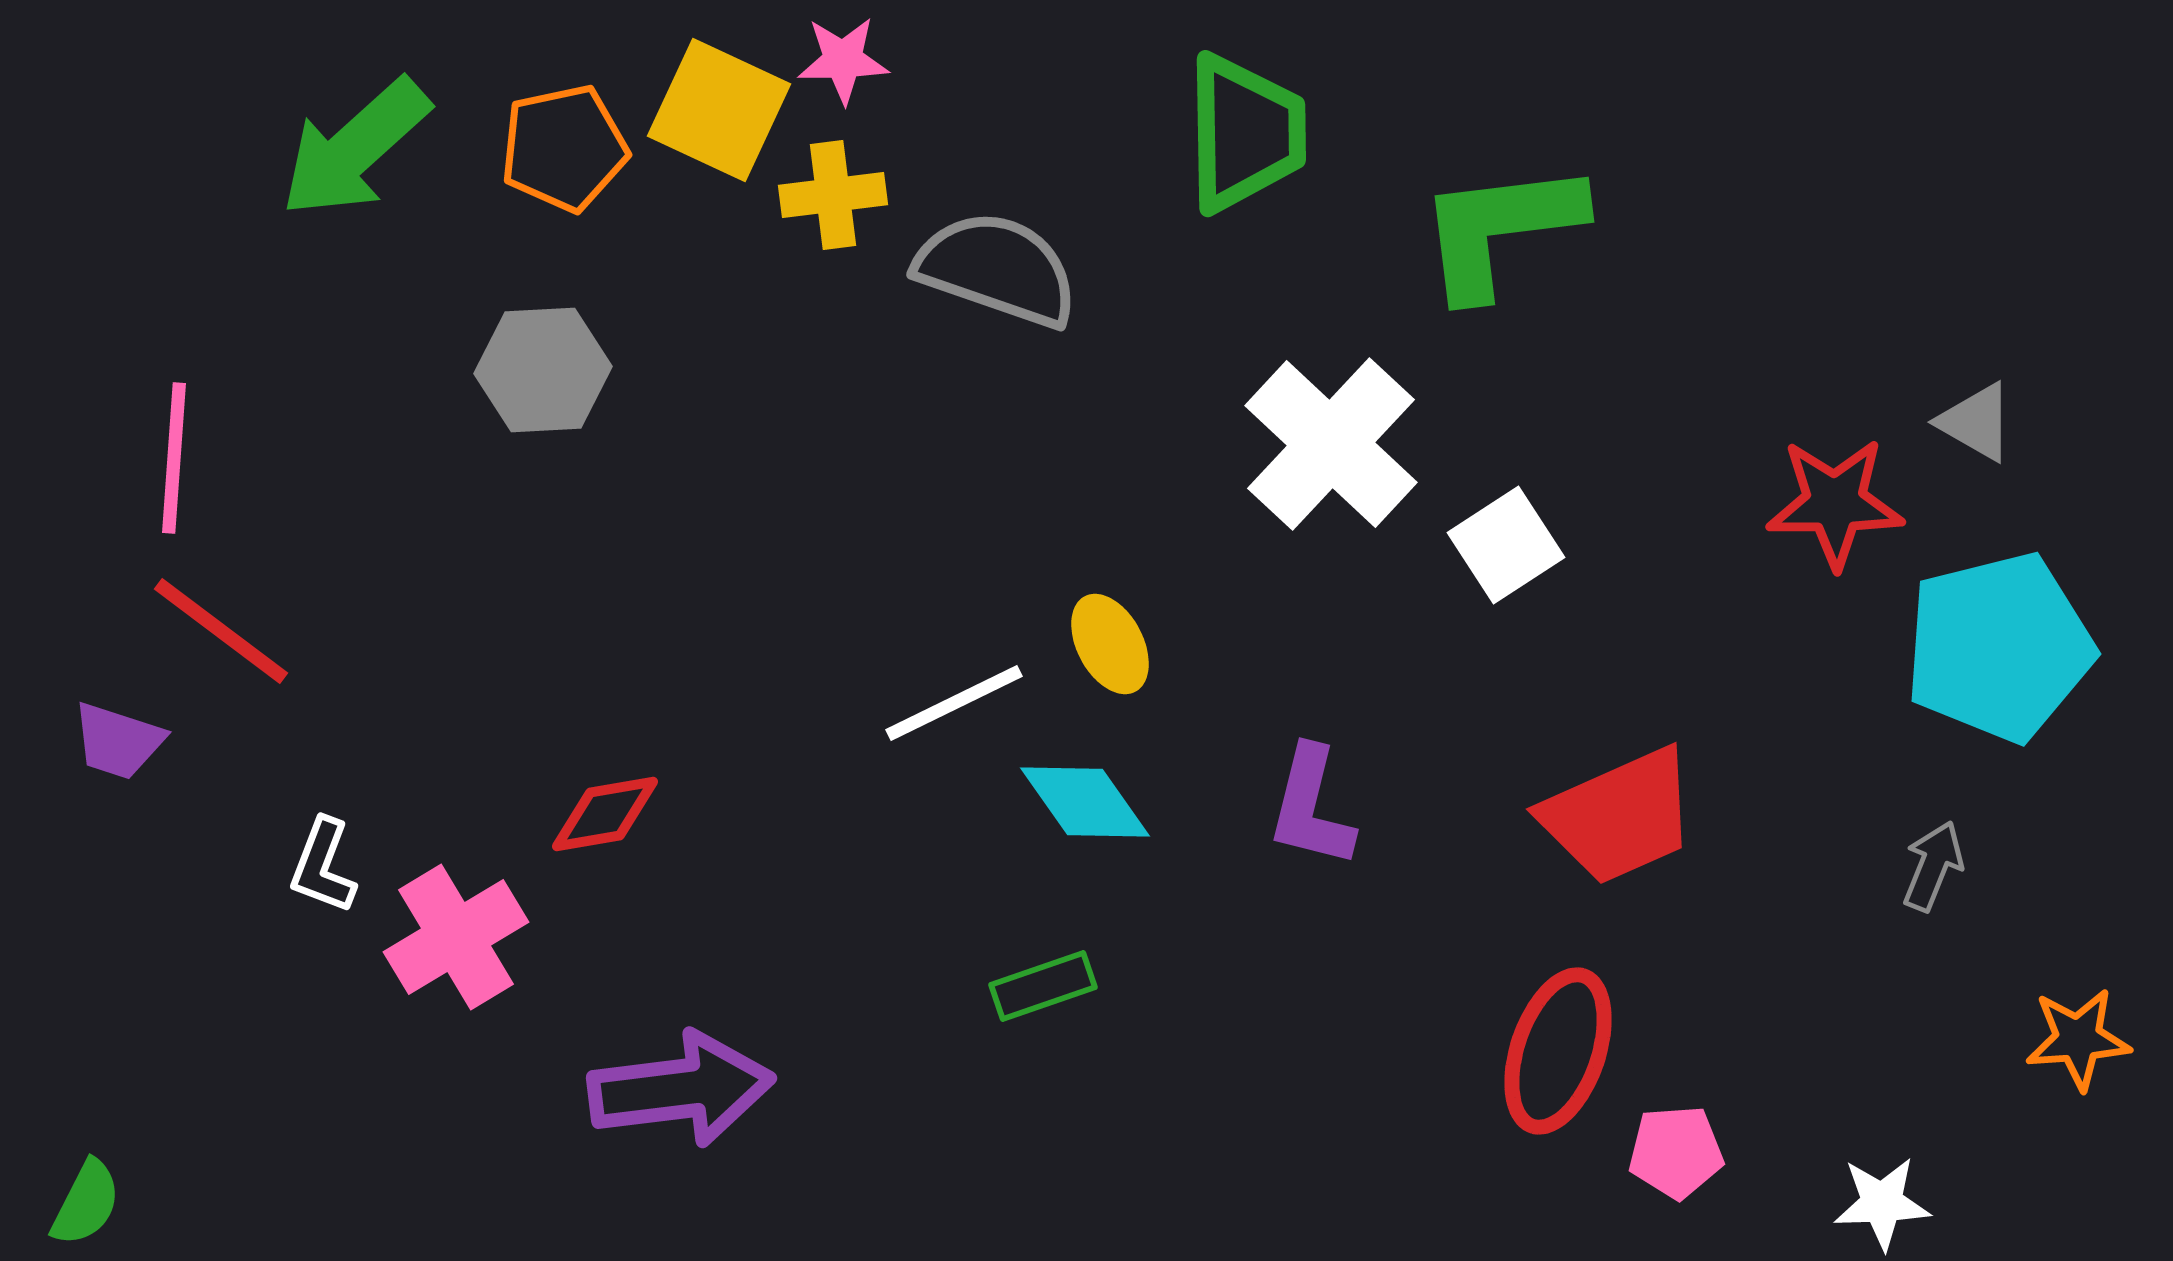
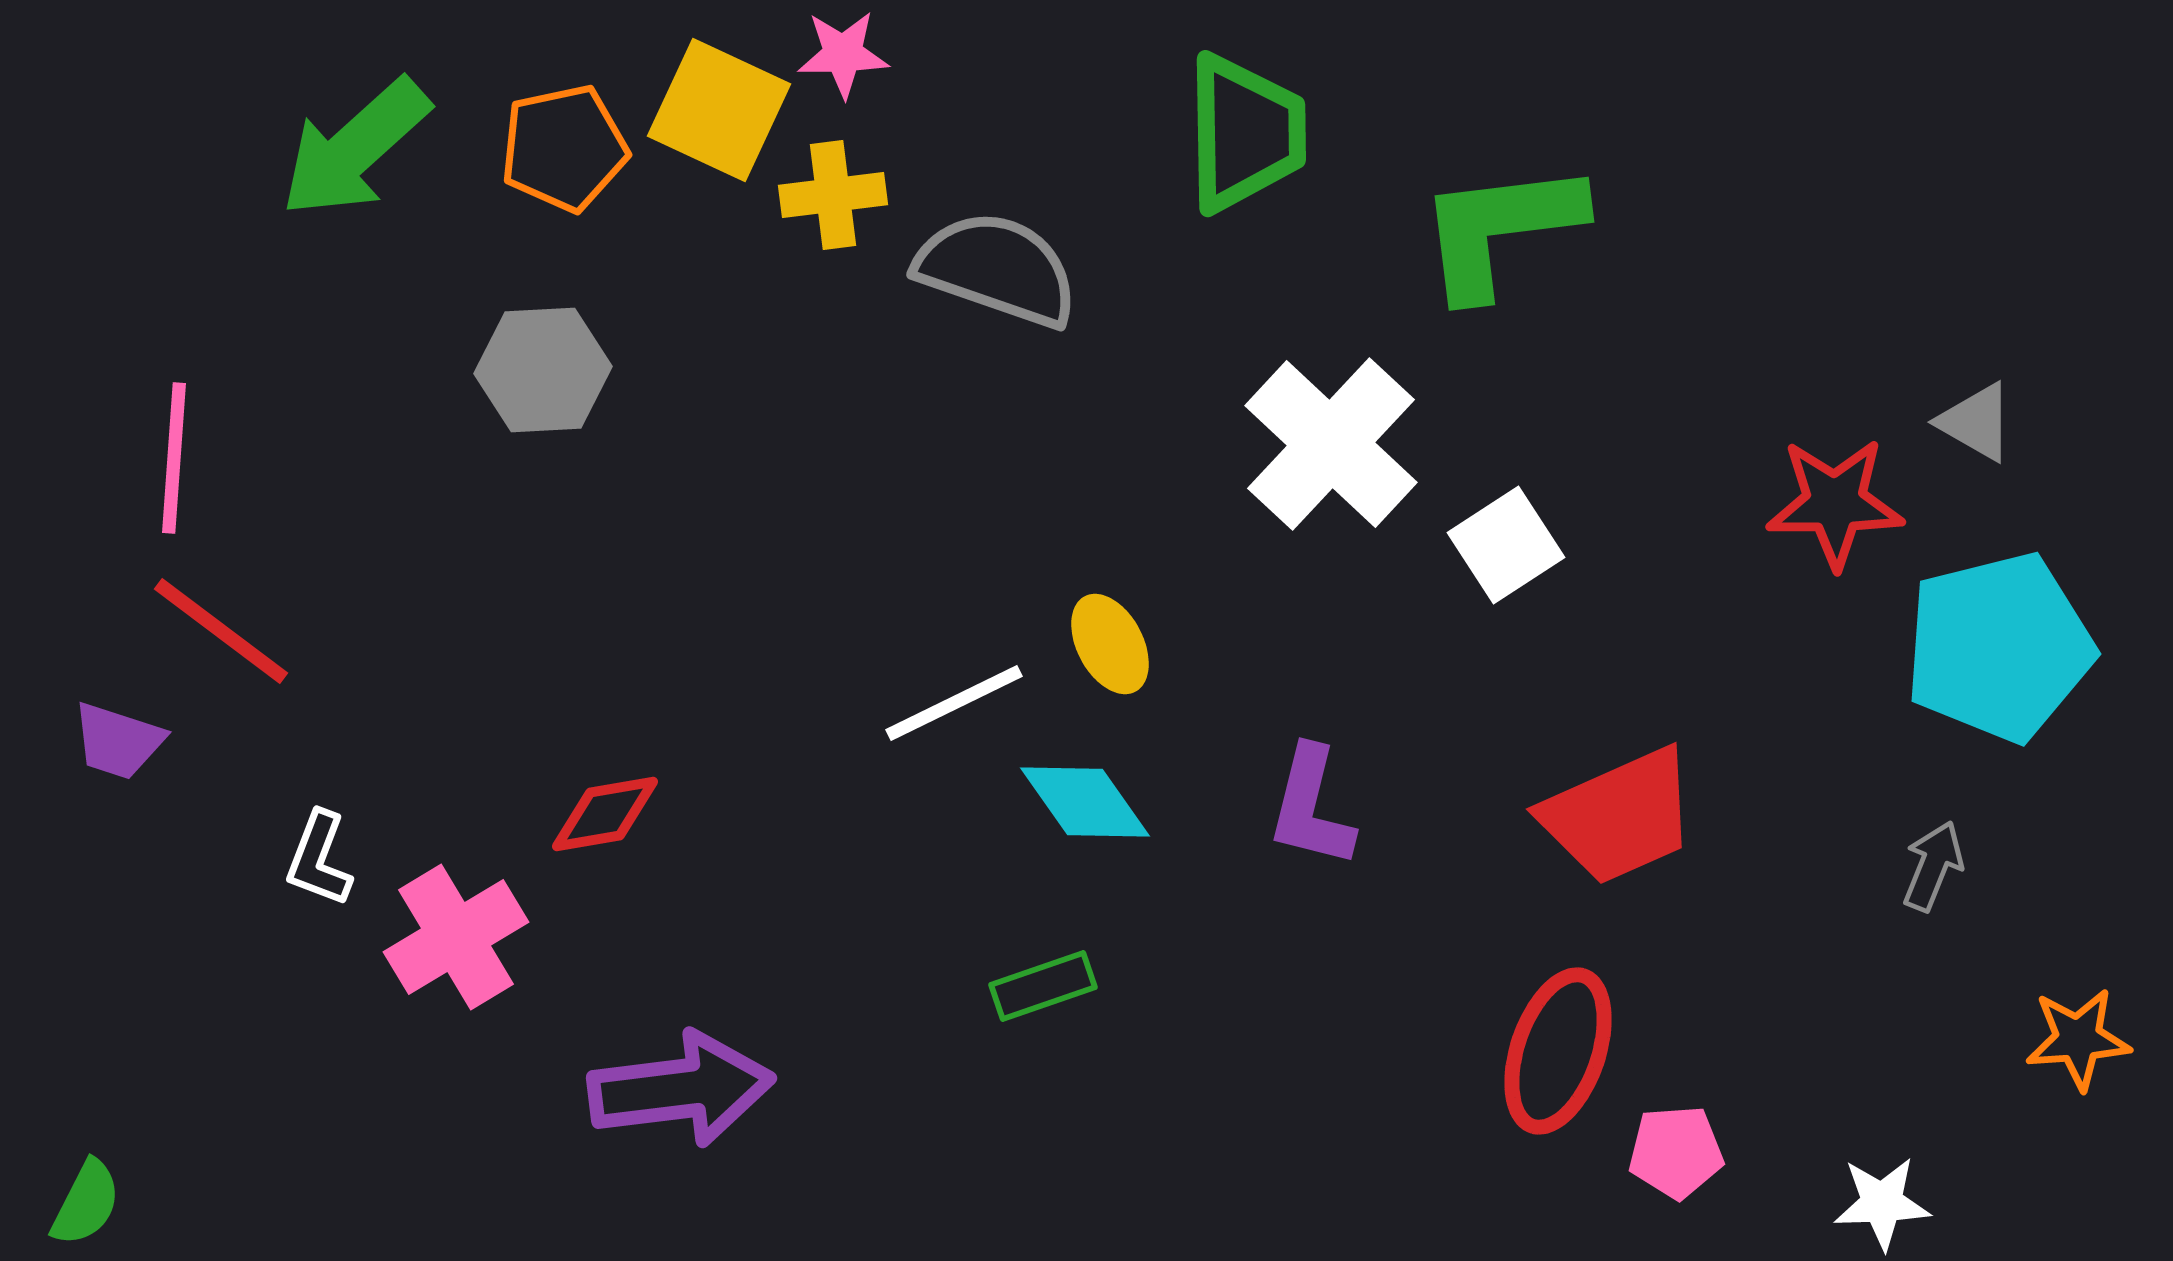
pink star: moved 6 px up
white L-shape: moved 4 px left, 7 px up
